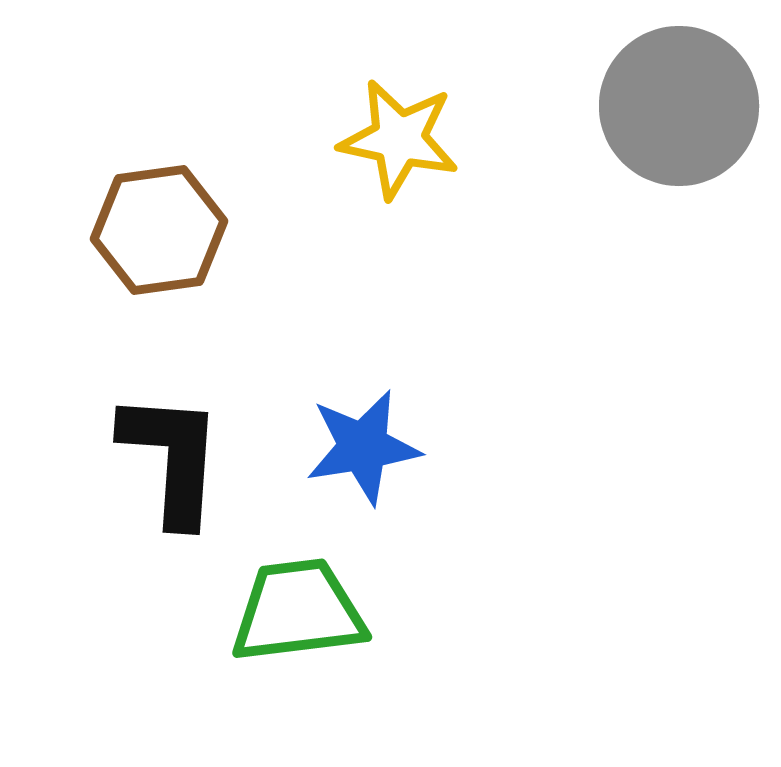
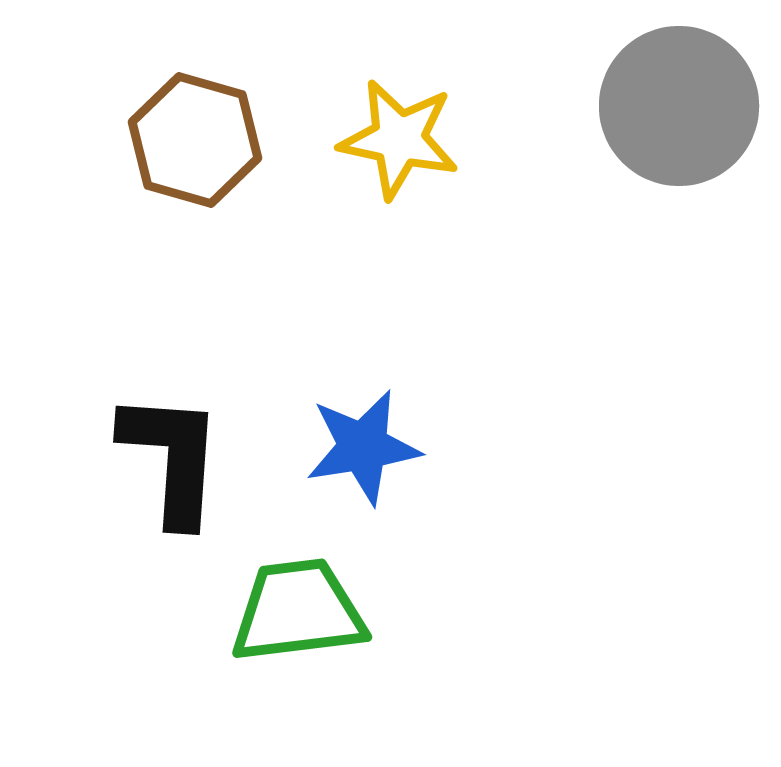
brown hexagon: moved 36 px right, 90 px up; rotated 24 degrees clockwise
